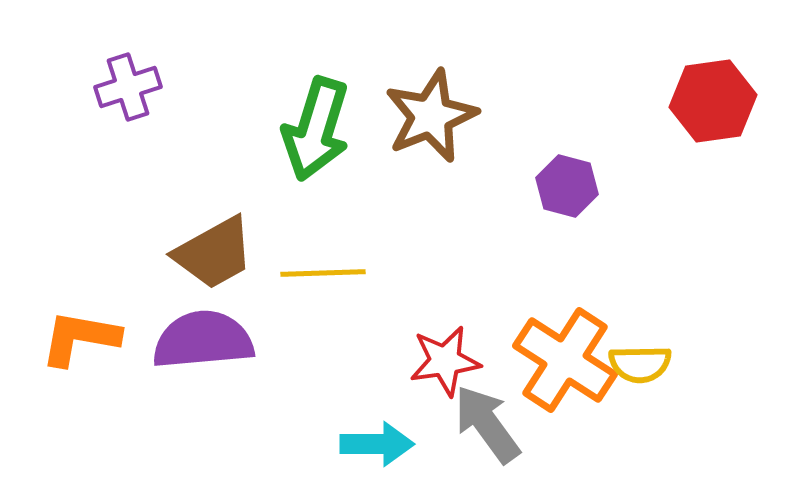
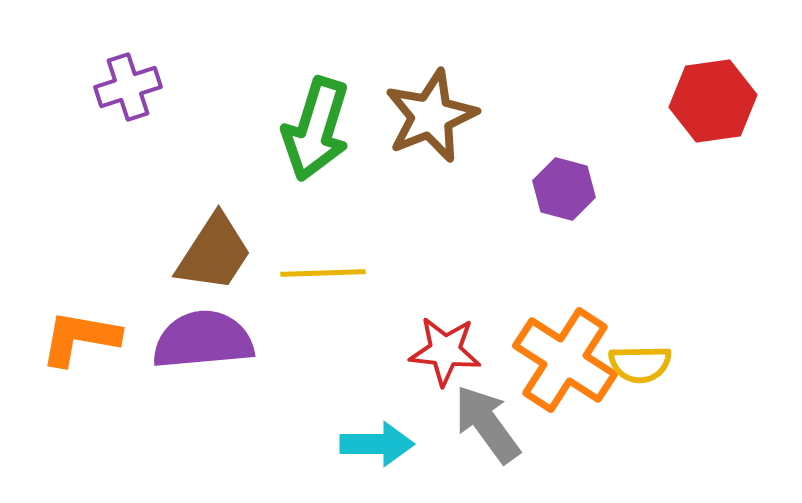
purple hexagon: moved 3 px left, 3 px down
brown trapezoid: rotated 28 degrees counterclockwise
red star: moved 10 px up; rotated 14 degrees clockwise
